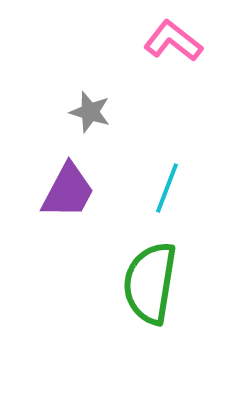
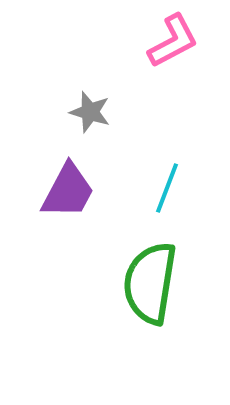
pink L-shape: rotated 114 degrees clockwise
